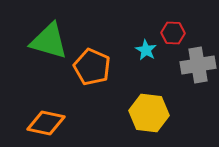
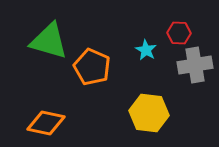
red hexagon: moved 6 px right
gray cross: moved 3 px left
